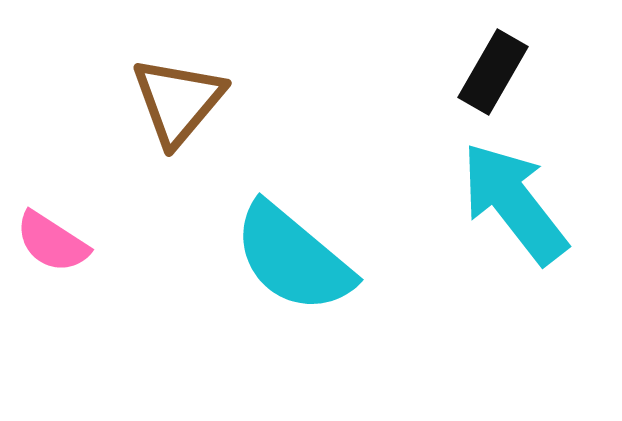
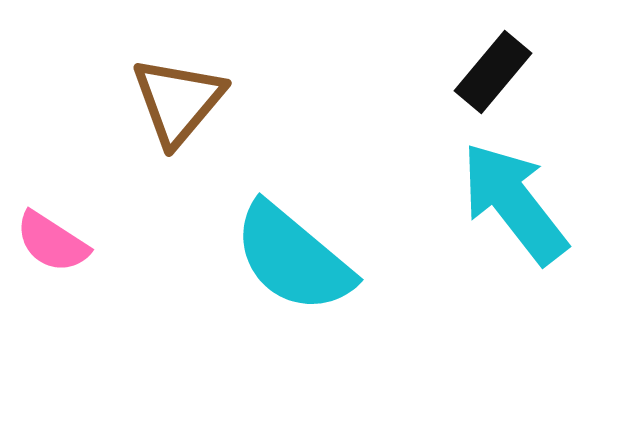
black rectangle: rotated 10 degrees clockwise
